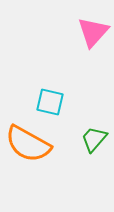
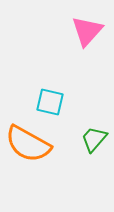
pink triangle: moved 6 px left, 1 px up
